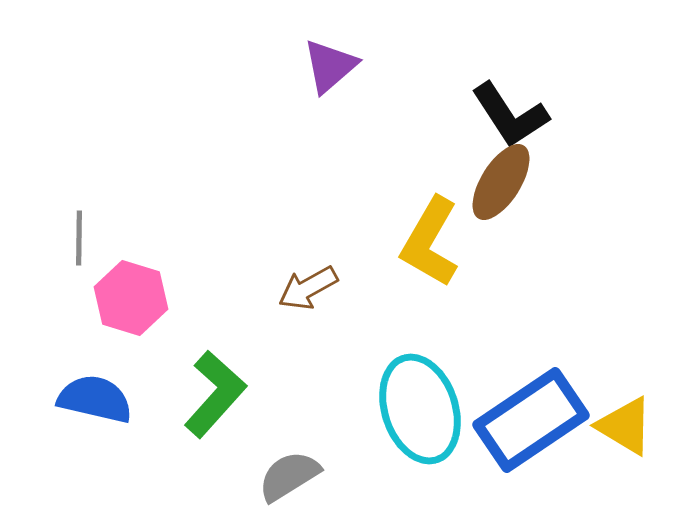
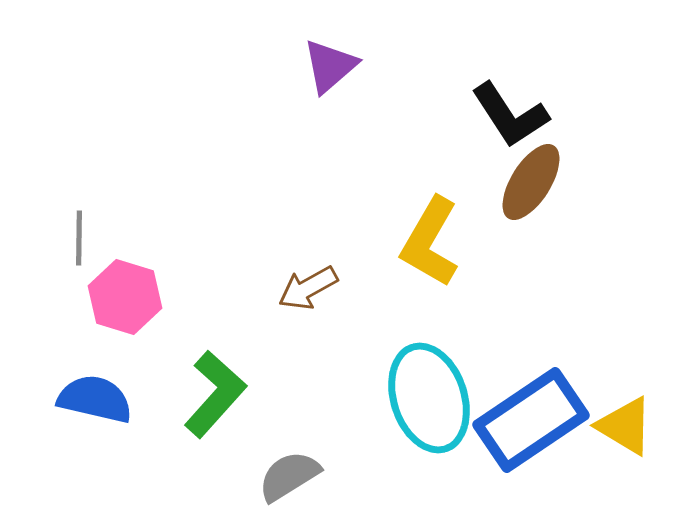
brown ellipse: moved 30 px right
pink hexagon: moved 6 px left, 1 px up
cyan ellipse: moved 9 px right, 11 px up
